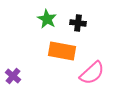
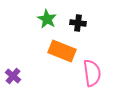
orange rectangle: rotated 12 degrees clockwise
pink semicircle: rotated 56 degrees counterclockwise
